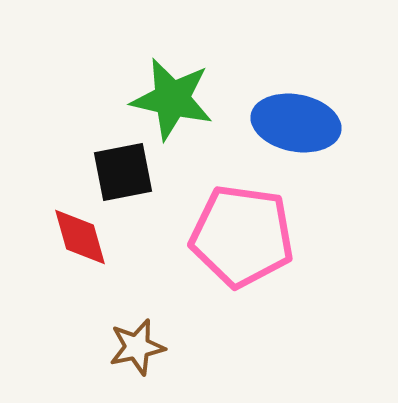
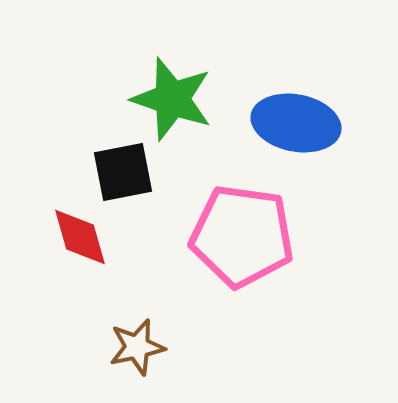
green star: rotated 6 degrees clockwise
